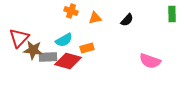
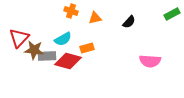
green rectangle: rotated 63 degrees clockwise
black semicircle: moved 2 px right, 2 px down
cyan semicircle: moved 1 px left, 1 px up
brown star: moved 1 px right
gray rectangle: moved 1 px left, 1 px up
pink semicircle: rotated 15 degrees counterclockwise
